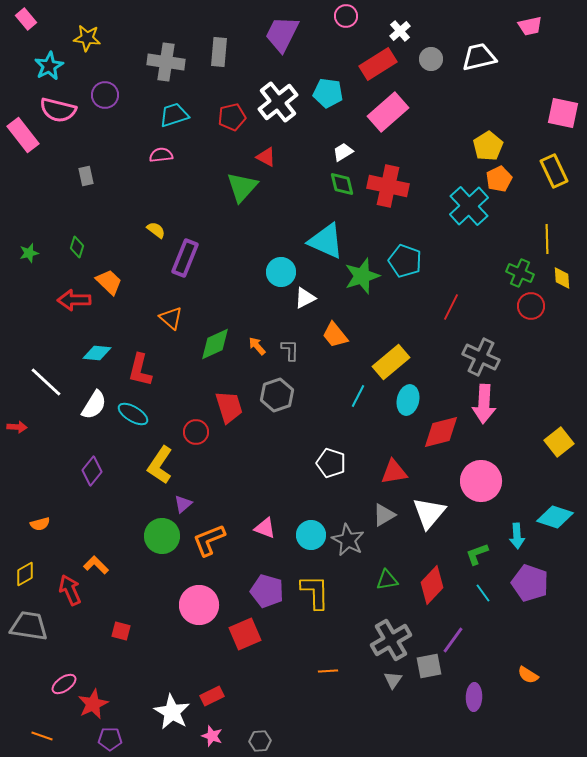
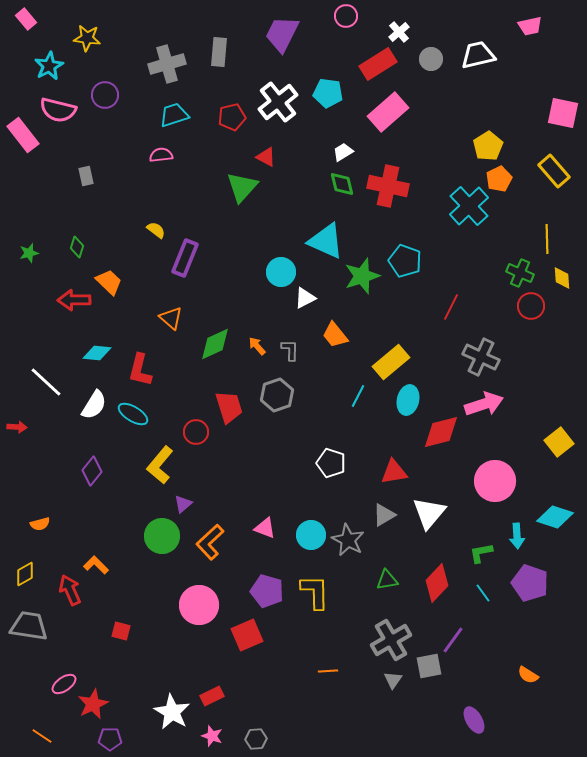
white cross at (400, 31): moved 1 px left, 1 px down
white trapezoid at (479, 57): moved 1 px left, 2 px up
gray cross at (166, 62): moved 1 px right, 2 px down; rotated 24 degrees counterclockwise
yellow rectangle at (554, 171): rotated 16 degrees counterclockwise
pink arrow at (484, 404): rotated 111 degrees counterclockwise
yellow L-shape at (160, 465): rotated 6 degrees clockwise
pink circle at (481, 481): moved 14 px right
orange L-shape at (209, 540): moved 1 px right, 2 px down; rotated 21 degrees counterclockwise
green L-shape at (477, 554): moved 4 px right, 1 px up; rotated 10 degrees clockwise
red diamond at (432, 585): moved 5 px right, 2 px up
red square at (245, 634): moved 2 px right, 1 px down
purple ellipse at (474, 697): moved 23 px down; rotated 32 degrees counterclockwise
orange line at (42, 736): rotated 15 degrees clockwise
gray hexagon at (260, 741): moved 4 px left, 2 px up
